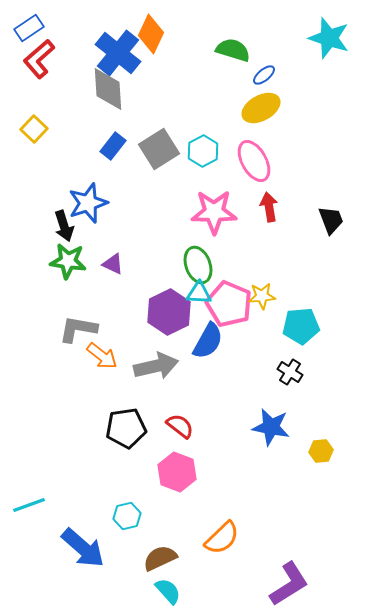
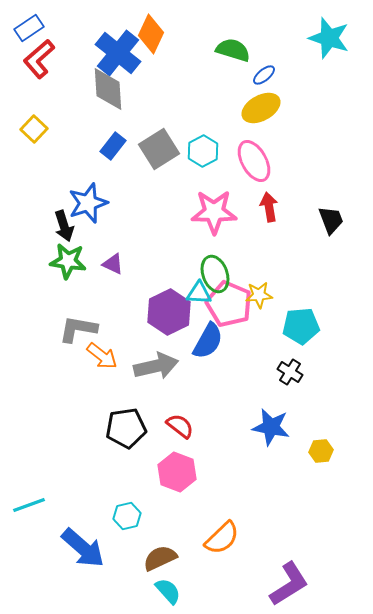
green ellipse at (198, 265): moved 17 px right, 9 px down
yellow star at (262, 296): moved 3 px left, 1 px up
